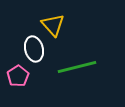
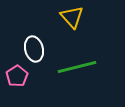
yellow triangle: moved 19 px right, 8 px up
pink pentagon: moved 1 px left
